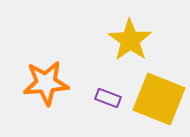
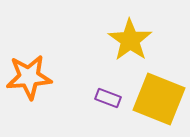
orange star: moved 17 px left, 6 px up
